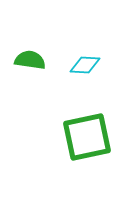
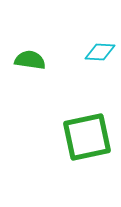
cyan diamond: moved 15 px right, 13 px up
